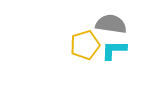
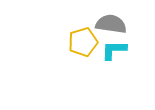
yellow pentagon: moved 2 px left, 3 px up
